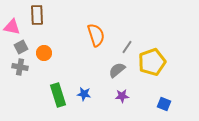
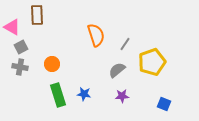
pink triangle: rotated 18 degrees clockwise
gray line: moved 2 px left, 3 px up
orange circle: moved 8 px right, 11 px down
